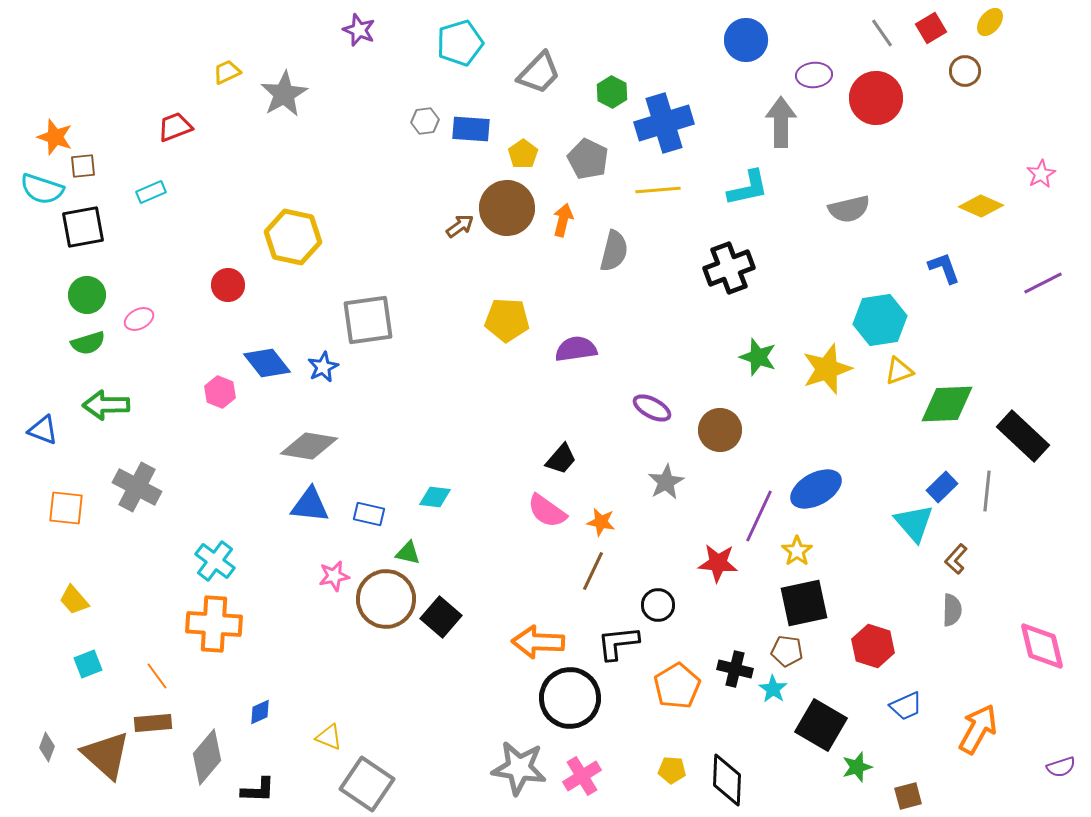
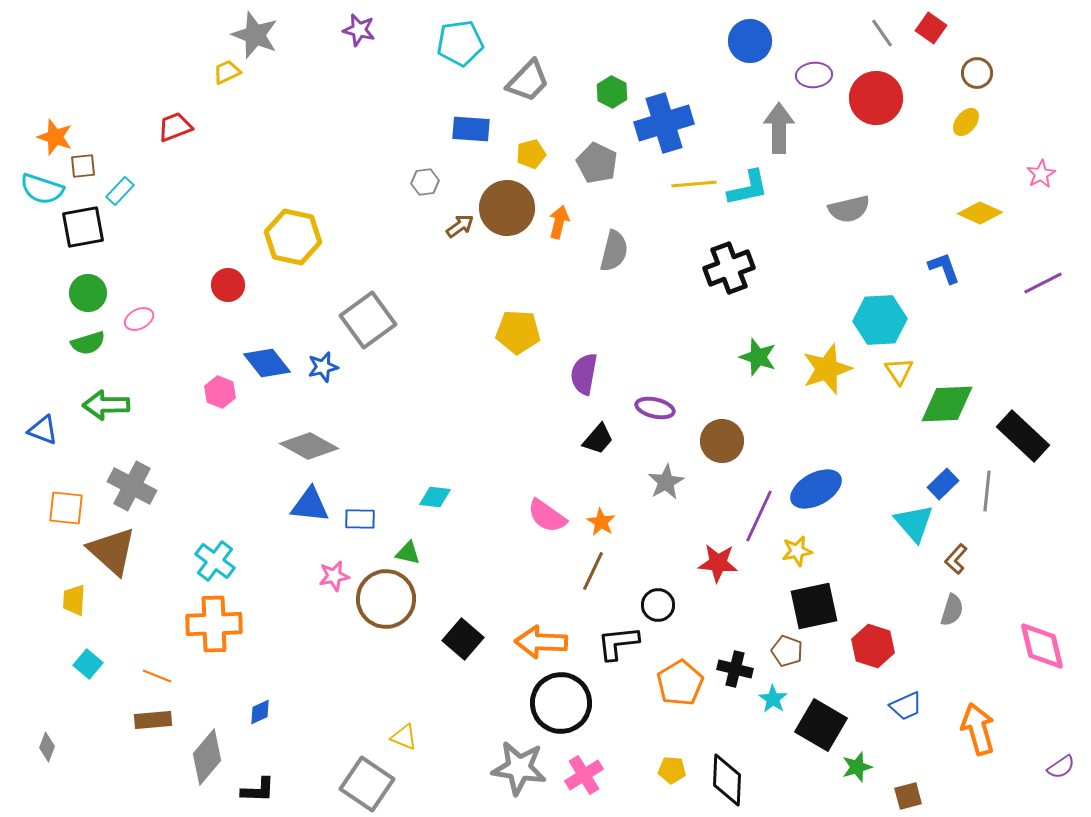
yellow ellipse at (990, 22): moved 24 px left, 100 px down
red square at (931, 28): rotated 24 degrees counterclockwise
purple star at (359, 30): rotated 8 degrees counterclockwise
blue circle at (746, 40): moved 4 px right, 1 px down
cyan pentagon at (460, 43): rotated 9 degrees clockwise
brown circle at (965, 71): moved 12 px right, 2 px down
gray trapezoid at (539, 73): moved 11 px left, 8 px down
gray star at (284, 94): moved 29 px left, 59 px up; rotated 21 degrees counterclockwise
gray hexagon at (425, 121): moved 61 px down
gray arrow at (781, 122): moved 2 px left, 6 px down
yellow pentagon at (523, 154): moved 8 px right; rotated 20 degrees clockwise
gray pentagon at (588, 159): moved 9 px right, 4 px down
yellow line at (658, 190): moved 36 px right, 6 px up
cyan rectangle at (151, 192): moved 31 px left, 1 px up; rotated 24 degrees counterclockwise
yellow diamond at (981, 206): moved 1 px left, 7 px down
orange arrow at (563, 220): moved 4 px left, 2 px down
green circle at (87, 295): moved 1 px right, 2 px up
gray square at (368, 320): rotated 28 degrees counterclockwise
yellow pentagon at (507, 320): moved 11 px right, 12 px down
cyan hexagon at (880, 320): rotated 6 degrees clockwise
purple semicircle at (576, 349): moved 8 px right, 25 px down; rotated 72 degrees counterclockwise
blue star at (323, 367): rotated 12 degrees clockwise
yellow triangle at (899, 371): rotated 44 degrees counterclockwise
purple ellipse at (652, 408): moved 3 px right; rotated 15 degrees counterclockwise
brown circle at (720, 430): moved 2 px right, 11 px down
gray diamond at (309, 446): rotated 20 degrees clockwise
black trapezoid at (561, 459): moved 37 px right, 20 px up
gray cross at (137, 487): moved 5 px left, 1 px up
blue rectangle at (942, 487): moved 1 px right, 3 px up
pink semicircle at (547, 511): moved 5 px down
blue rectangle at (369, 514): moved 9 px left, 5 px down; rotated 12 degrees counterclockwise
orange star at (601, 522): rotated 20 degrees clockwise
yellow star at (797, 551): rotated 24 degrees clockwise
yellow trapezoid at (74, 600): rotated 44 degrees clockwise
black square at (804, 603): moved 10 px right, 3 px down
gray semicircle at (952, 610): rotated 16 degrees clockwise
black square at (441, 617): moved 22 px right, 22 px down
orange cross at (214, 624): rotated 6 degrees counterclockwise
orange arrow at (538, 642): moved 3 px right
brown pentagon at (787, 651): rotated 12 degrees clockwise
cyan square at (88, 664): rotated 28 degrees counterclockwise
orange line at (157, 676): rotated 32 degrees counterclockwise
orange pentagon at (677, 686): moved 3 px right, 3 px up
cyan star at (773, 689): moved 10 px down
black circle at (570, 698): moved 9 px left, 5 px down
brown rectangle at (153, 723): moved 3 px up
orange arrow at (978, 729): rotated 45 degrees counterclockwise
yellow triangle at (329, 737): moved 75 px right
brown triangle at (106, 755): moved 6 px right, 204 px up
purple semicircle at (1061, 767): rotated 16 degrees counterclockwise
pink cross at (582, 776): moved 2 px right, 1 px up
